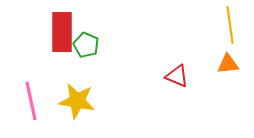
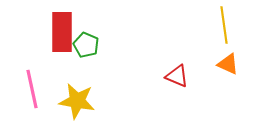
yellow line: moved 6 px left
orange triangle: rotated 30 degrees clockwise
pink line: moved 1 px right, 12 px up
